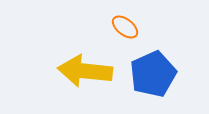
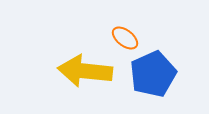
orange ellipse: moved 11 px down
